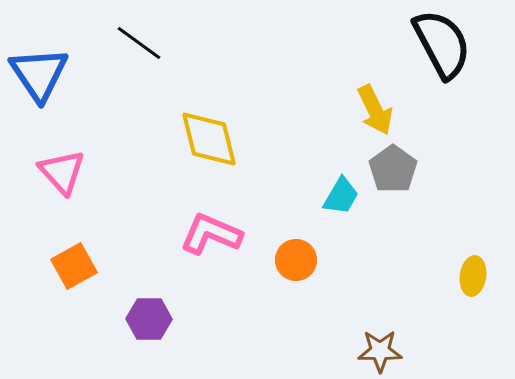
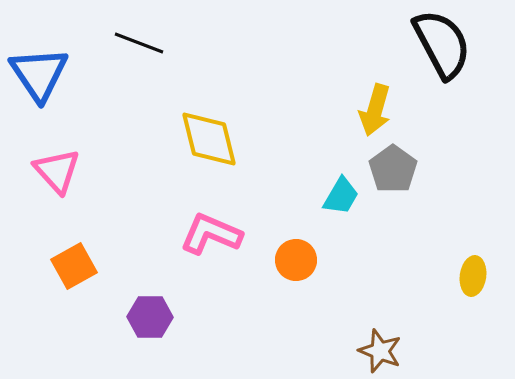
black line: rotated 15 degrees counterclockwise
yellow arrow: rotated 42 degrees clockwise
pink triangle: moved 5 px left, 1 px up
purple hexagon: moved 1 px right, 2 px up
brown star: rotated 21 degrees clockwise
